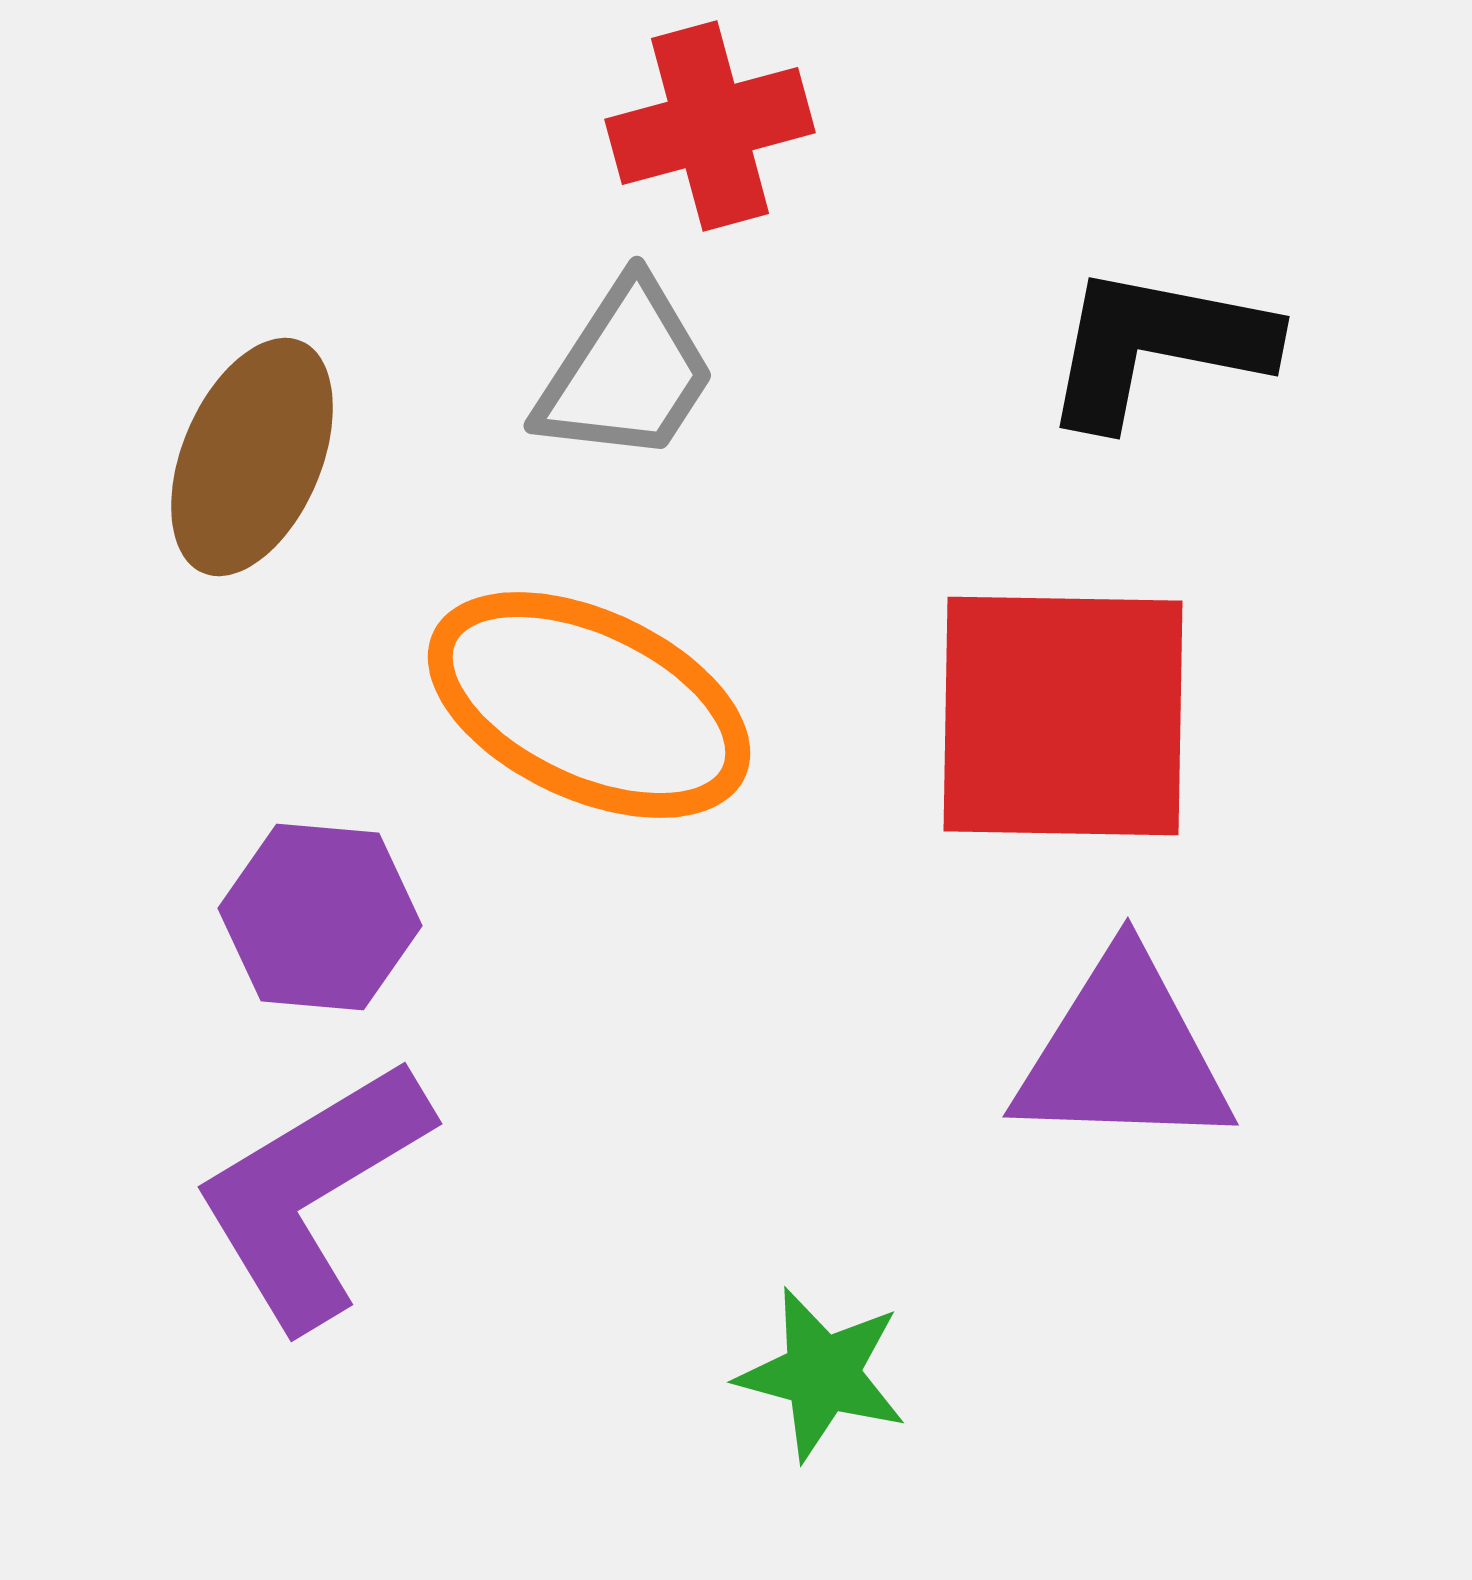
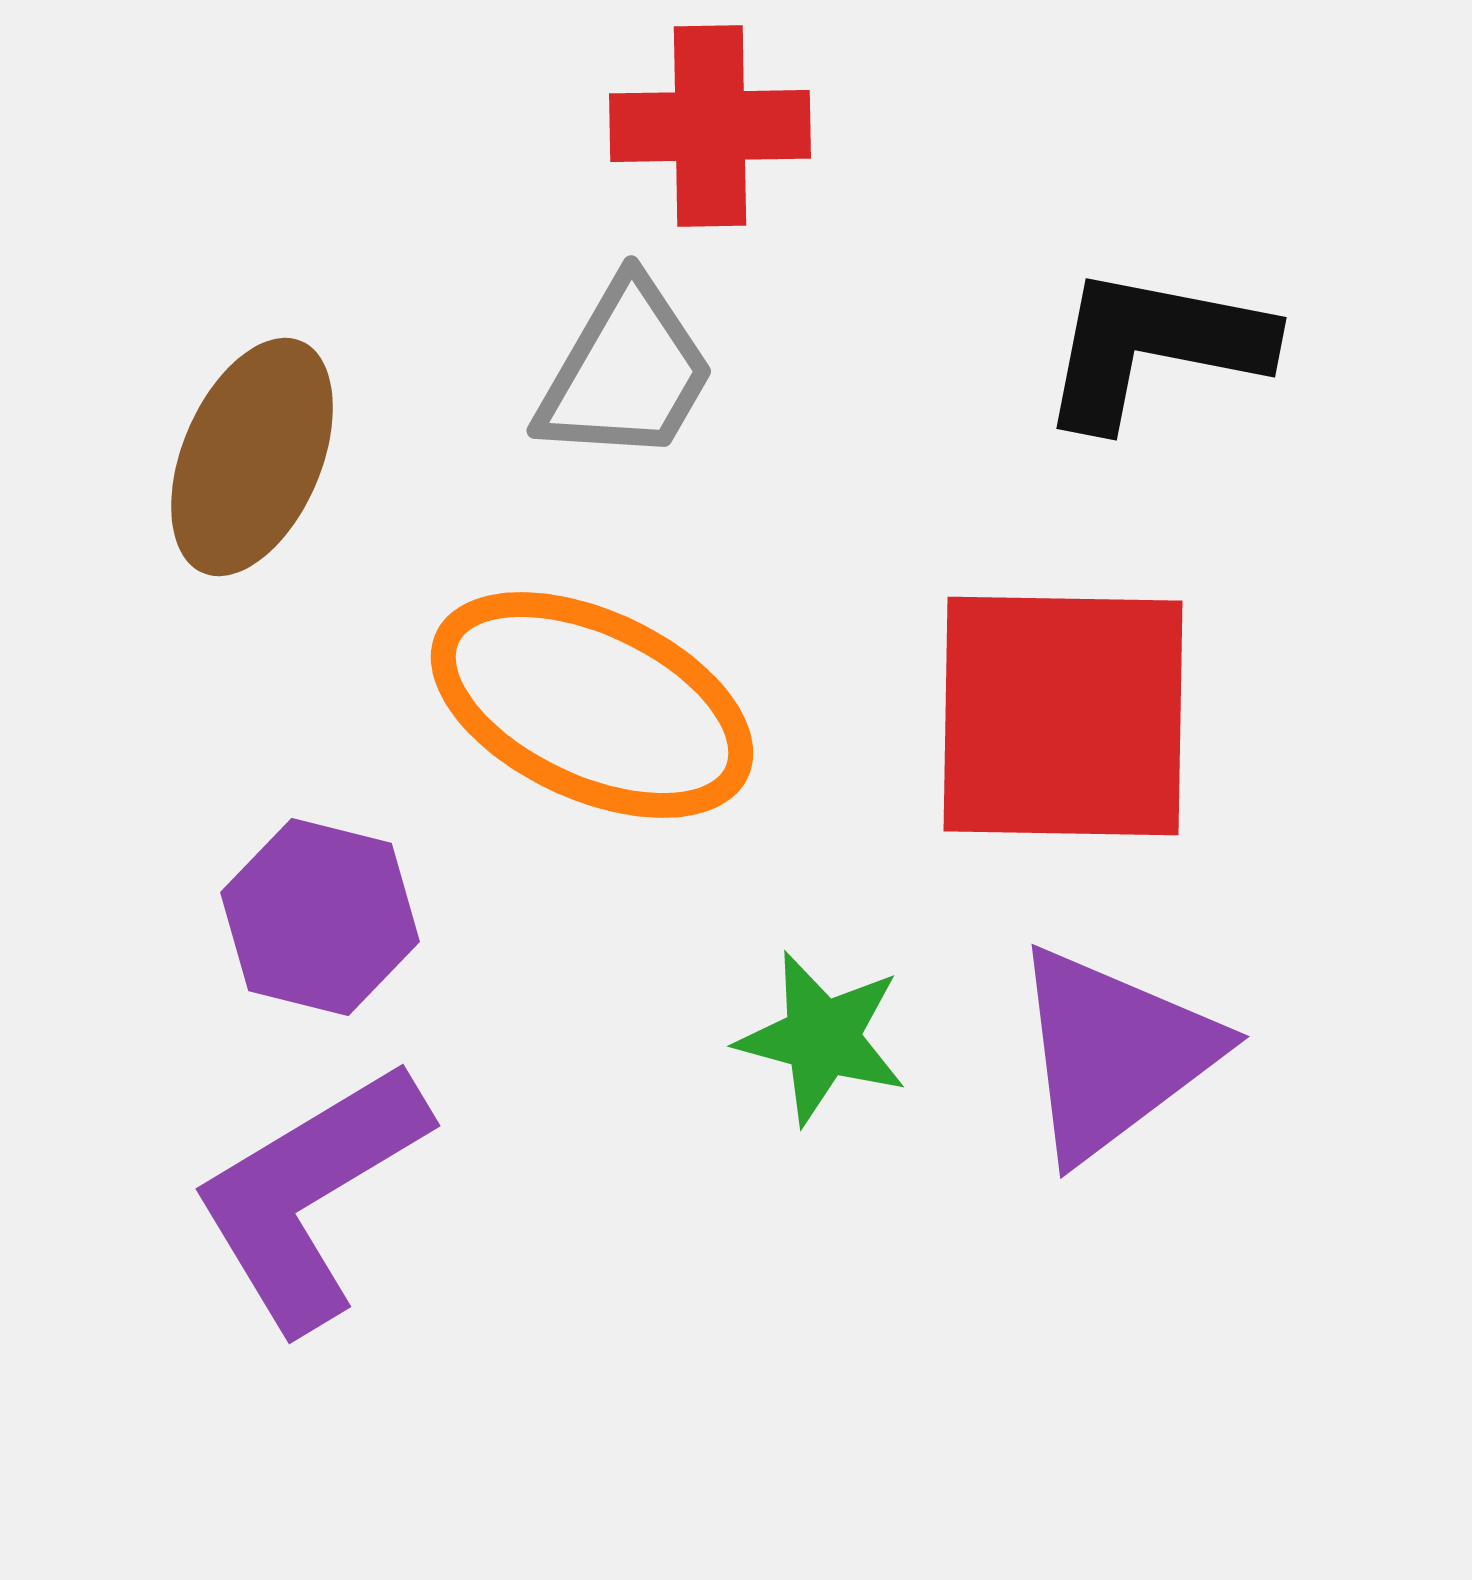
red cross: rotated 14 degrees clockwise
black L-shape: moved 3 px left, 1 px down
gray trapezoid: rotated 3 degrees counterclockwise
orange ellipse: moved 3 px right
purple hexagon: rotated 9 degrees clockwise
purple triangle: moved 9 px left; rotated 39 degrees counterclockwise
purple L-shape: moved 2 px left, 2 px down
green star: moved 336 px up
